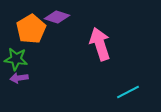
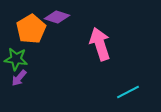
purple arrow: rotated 42 degrees counterclockwise
